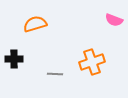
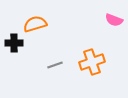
black cross: moved 16 px up
gray line: moved 9 px up; rotated 21 degrees counterclockwise
